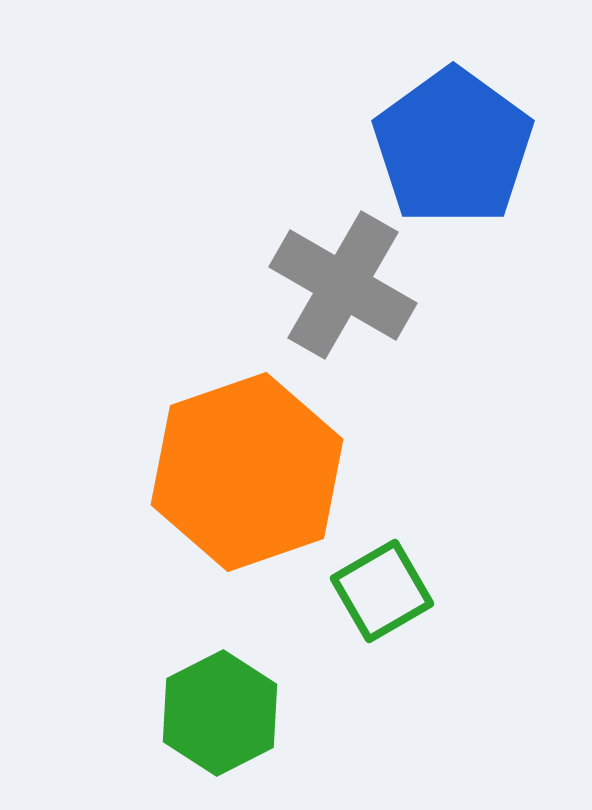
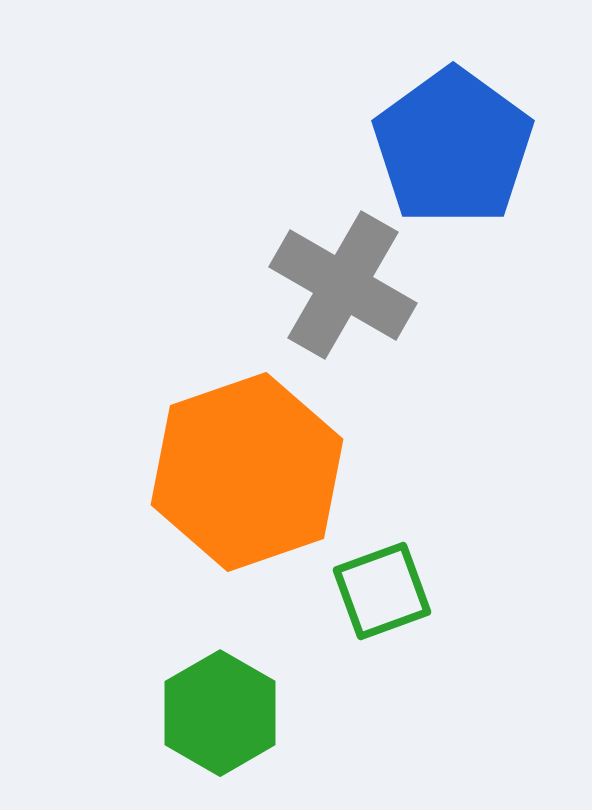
green square: rotated 10 degrees clockwise
green hexagon: rotated 3 degrees counterclockwise
